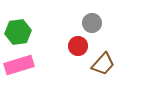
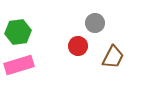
gray circle: moved 3 px right
brown trapezoid: moved 10 px right, 7 px up; rotated 15 degrees counterclockwise
